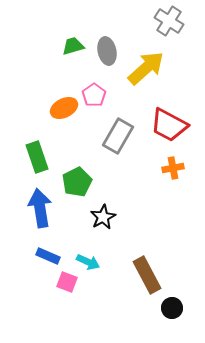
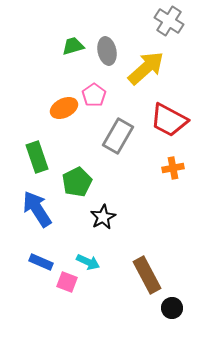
red trapezoid: moved 5 px up
blue arrow: moved 3 px left, 1 px down; rotated 24 degrees counterclockwise
blue rectangle: moved 7 px left, 6 px down
